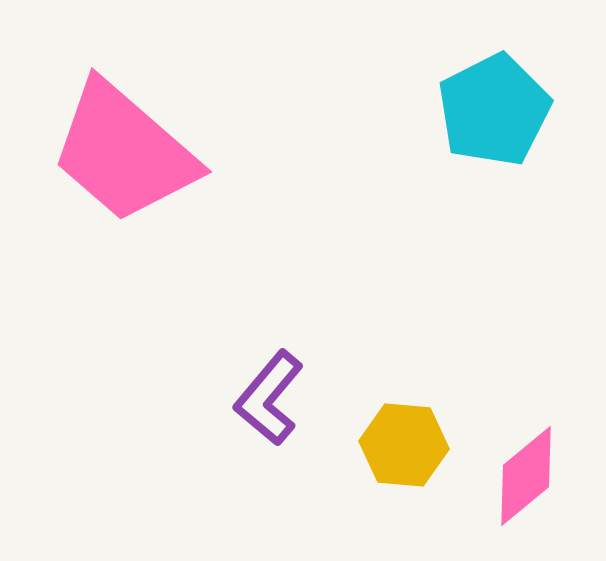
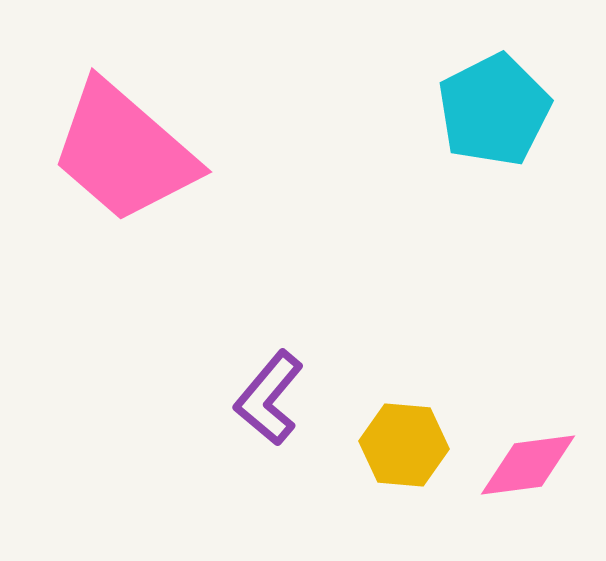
pink diamond: moved 2 px right, 11 px up; rotated 32 degrees clockwise
